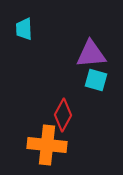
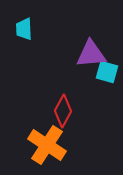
cyan square: moved 11 px right, 8 px up
red diamond: moved 4 px up
orange cross: rotated 27 degrees clockwise
